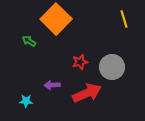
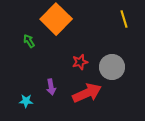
green arrow: rotated 24 degrees clockwise
purple arrow: moved 1 px left, 2 px down; rotated 98 degrees counterclockwise
